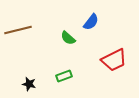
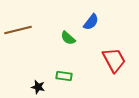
red trapezoid: rotated 92 degrees counterclockwise
green rectangle: rotated 28 degrees clockwise
black star: moved 9 px right, 3 px down
